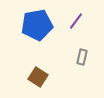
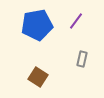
gray rectangle: moved 2 px down
